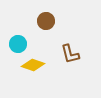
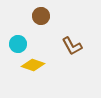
brown circle: moved 5 px left, 5 px up
brown L-shape: moved 2 px right, 8 px up; rotated 15 degrees counterclockwise
